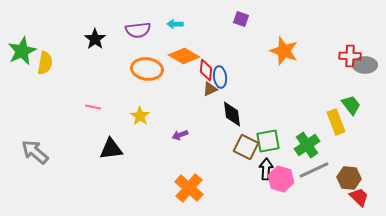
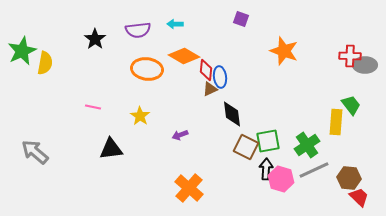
yellow rectangle: rotated 25 degrees clockwise
